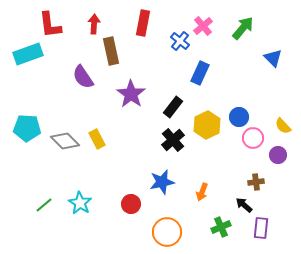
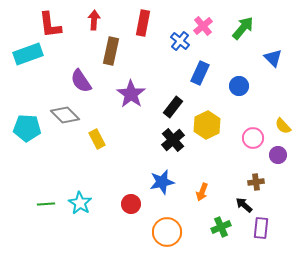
red arrow: moved 4 px up
brown rectangle: rotated 24 degrees clockwise
purple semicircle: moved 2 px left, 4 px down
blue circle: moved 31 px up
gray diamond: moved 26 px up
green line: moved 2 px right, 1 px up; rotated 36 degrees clockwise
